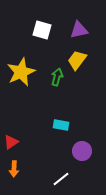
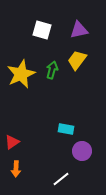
yellow star: moved 2 px down
green arrow: moved 5 px left, 7 px up
cyan rectangle: moved 5 px right, 4 px down
red triangle: moved 1 px right
orange arrow: moved 2 px right
